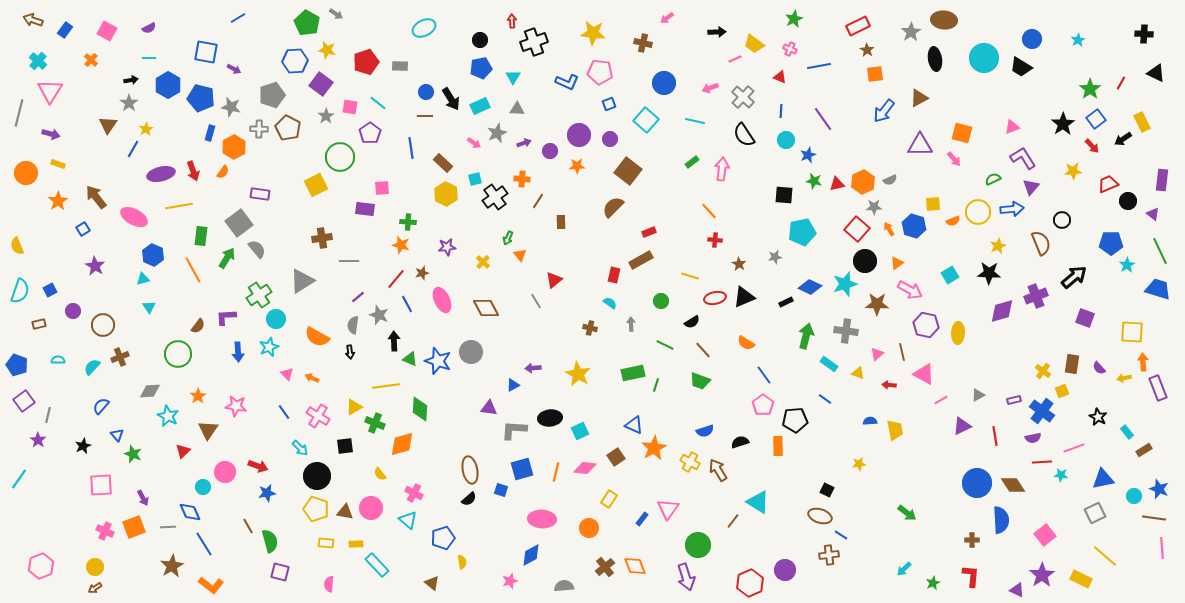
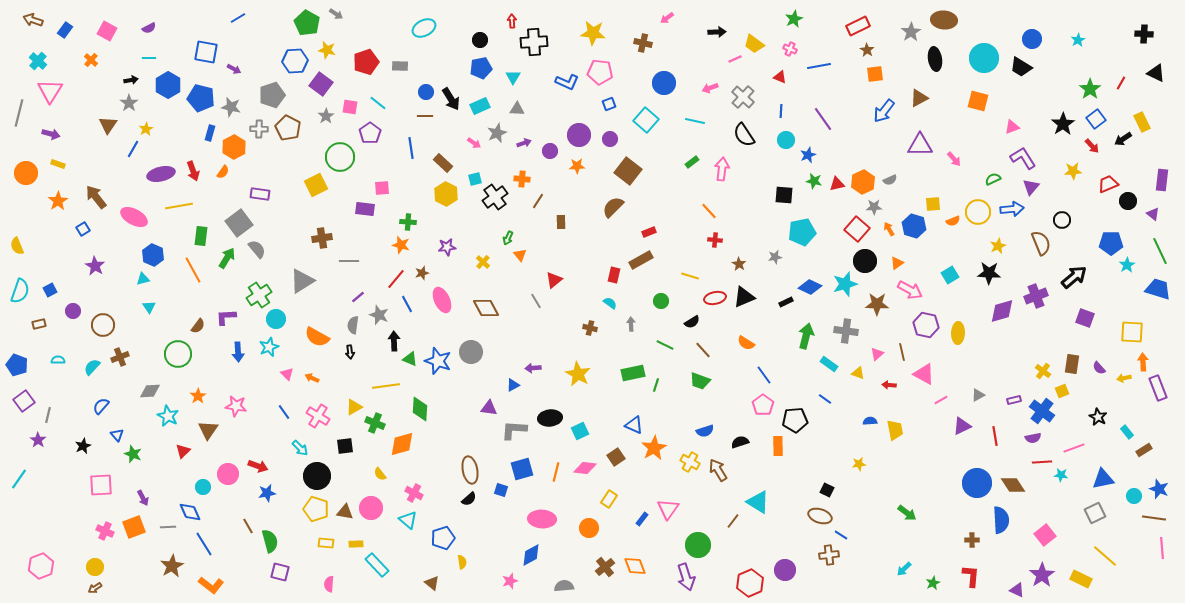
black cross at (534, 42): rotated 16 degrees clockwise
orange square at (962, 133): moved 16 px right, 32 px up
pink circle at (225, 472): moved 3 px right, 2 px down
